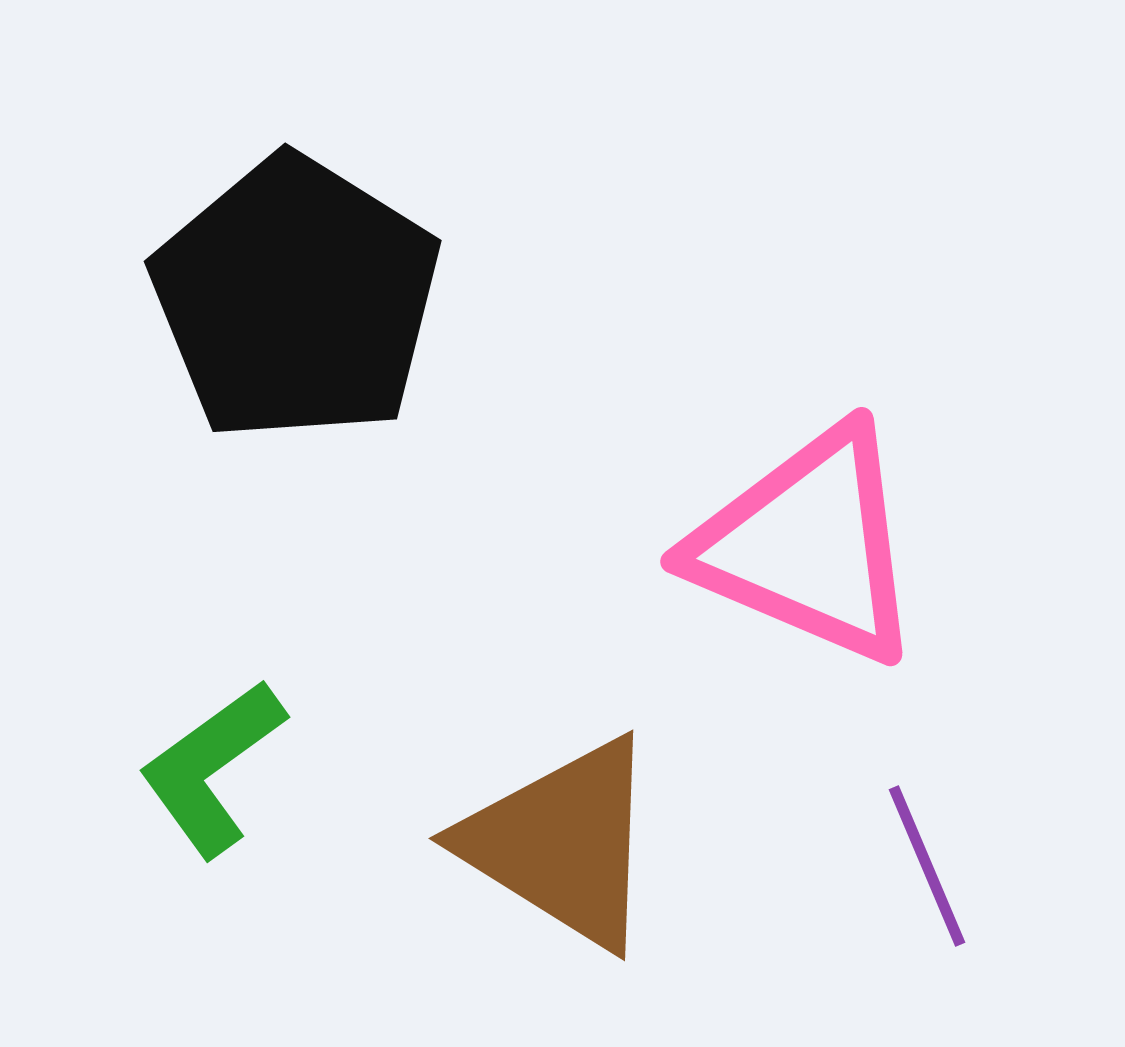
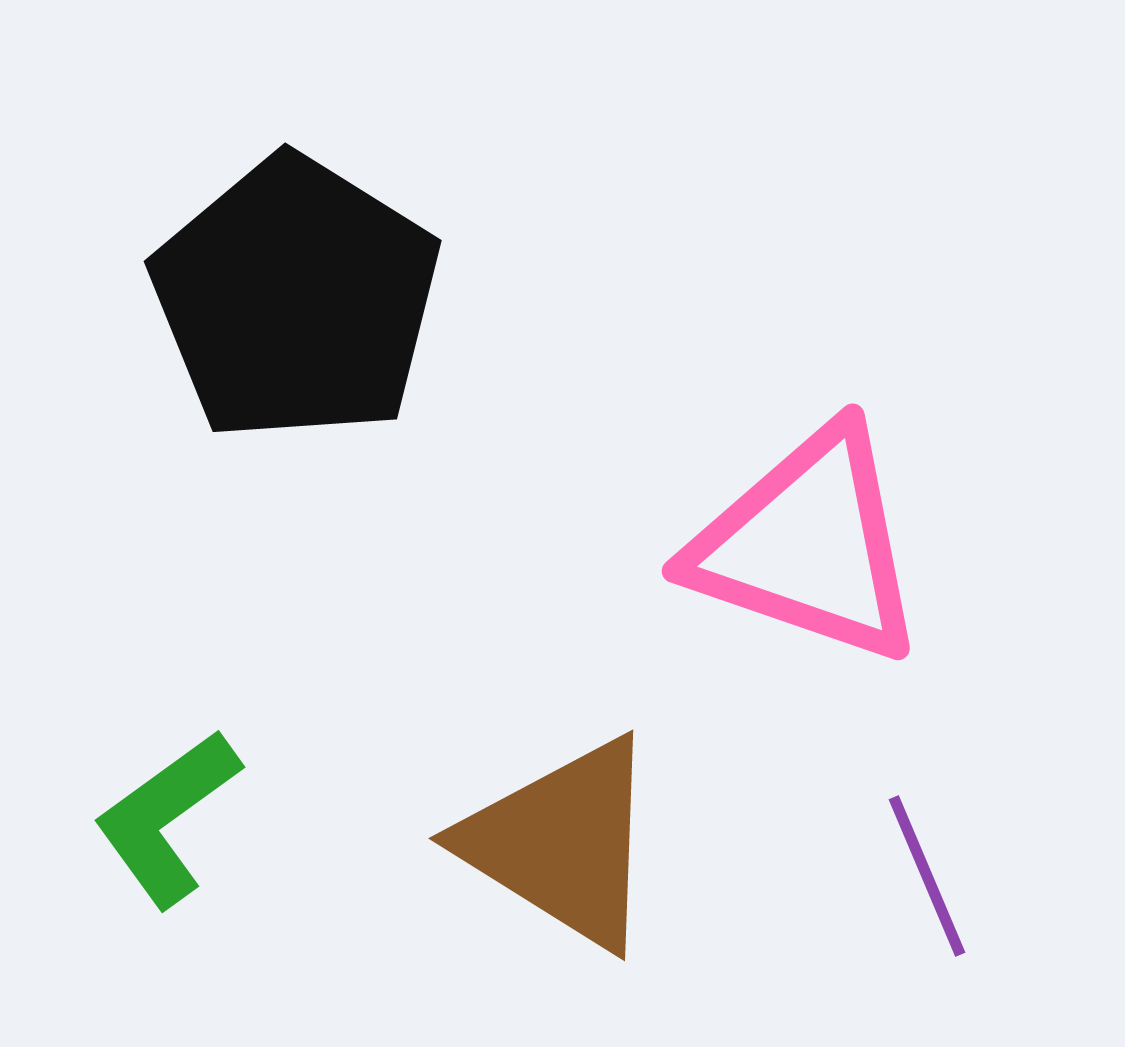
pink triangle: rotated 4 degrees counterclockwise
green L-shape: moved 45 px left, 50 px down
purple line: moved 10 px down
